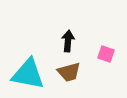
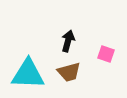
black arrow: rotated 10 degrees clockwise
cyan triangle: rotated 9 degrees counterclockwise
